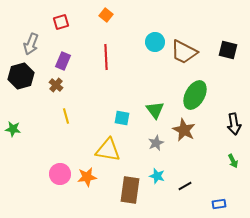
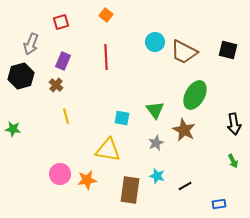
orange star: moved 3 px down
